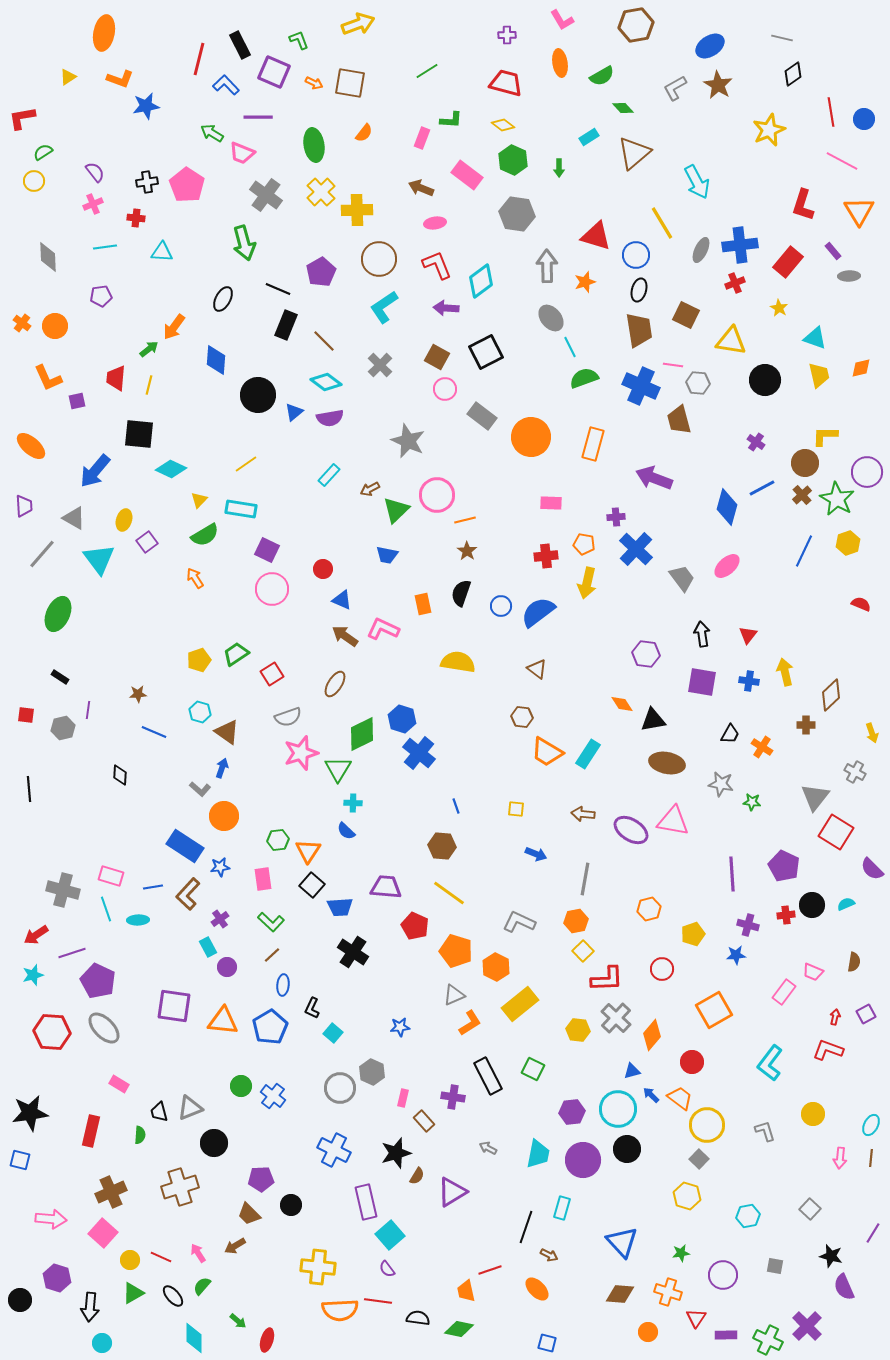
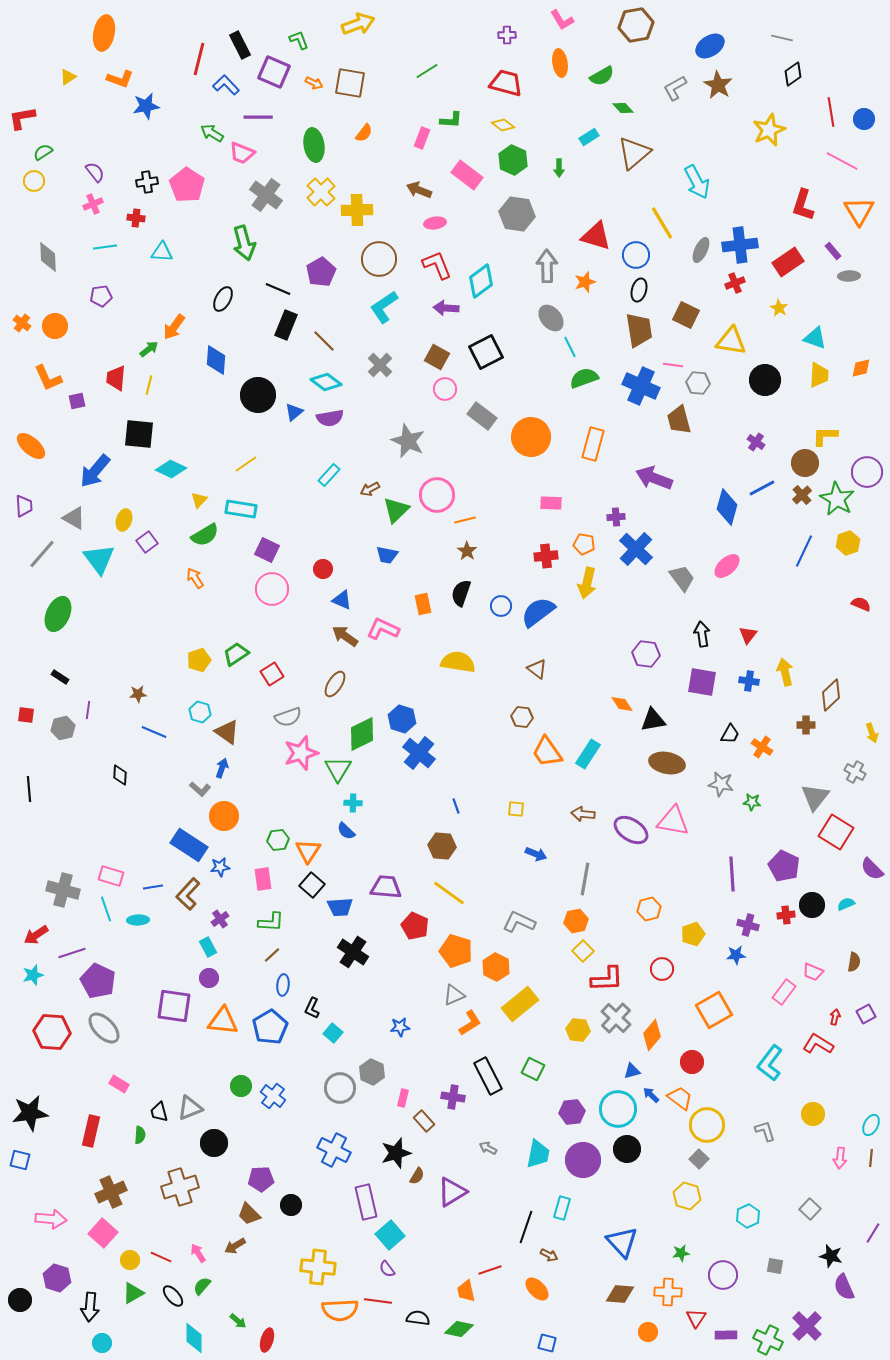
brown arrow at (421, 188): moved 2 px left, 2 px down
red rectangle at (788, 262): rotated 16 degrees clockwise
yellow trapezoid at (819, 375): rotated 16 degrees clockwise
orange trapezoid at (547, 752): rotated 24 degrees clockwise
blue rectangle at (185, 846): moved 4 px right, 1 px up
green L-shape at (271, 922): rotated 40 degrees counterclockwise
purple circle at (227, 967): moved 18 px left, 11 px down
red L-shape at (828, 1050): moved 10 px left, 6 px up; rotated 12 degrees clockwise
cyan hexagon at (748, 1216): rotated 15 degrees counterclockwise
orange cross at (668, 1292): rotated 16 degrees counterclockwise
